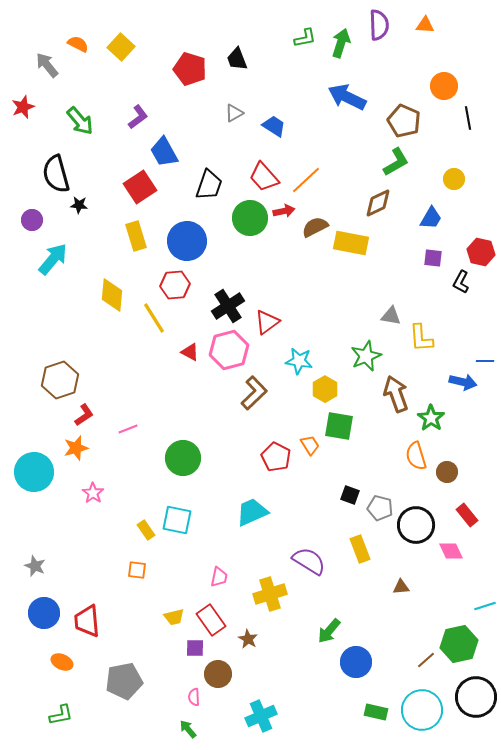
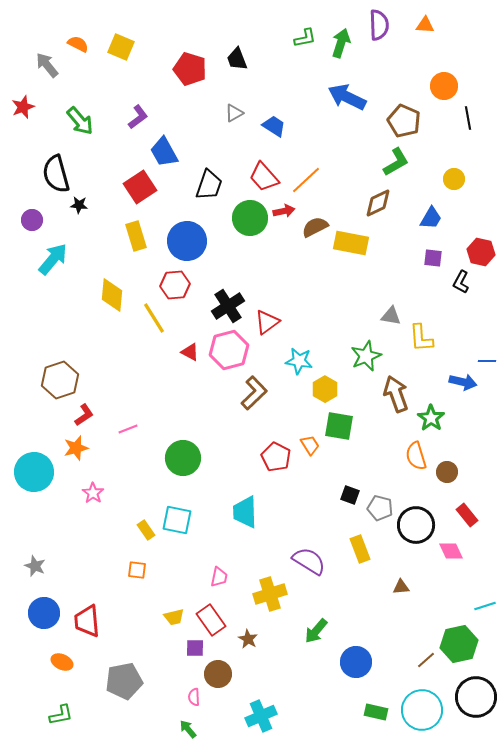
yellow square at (121, 47): rotated 20 degrees counterclockwise
blue line at (485, 361): moved 2 px right
cyan trapezoid at (252, 512): moved 7 px left; rotated 68 degrees counterclockwise
green arrow at (329, 631): moved 13 px left
